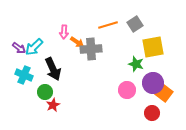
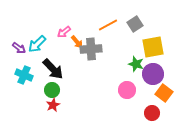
orange line: rotated 12 degrees counterclockwise
pink arrow: rotated 48 degrees clockwise
orange arrow: rotated 16 degrees clockwise
cyan arrow: moved 3 px right, 3 px up
black arrow: rotated 20 degrees counterclockwise
purple circle: moved 9 px up
green circle: moved 7 px right, 2 px up
